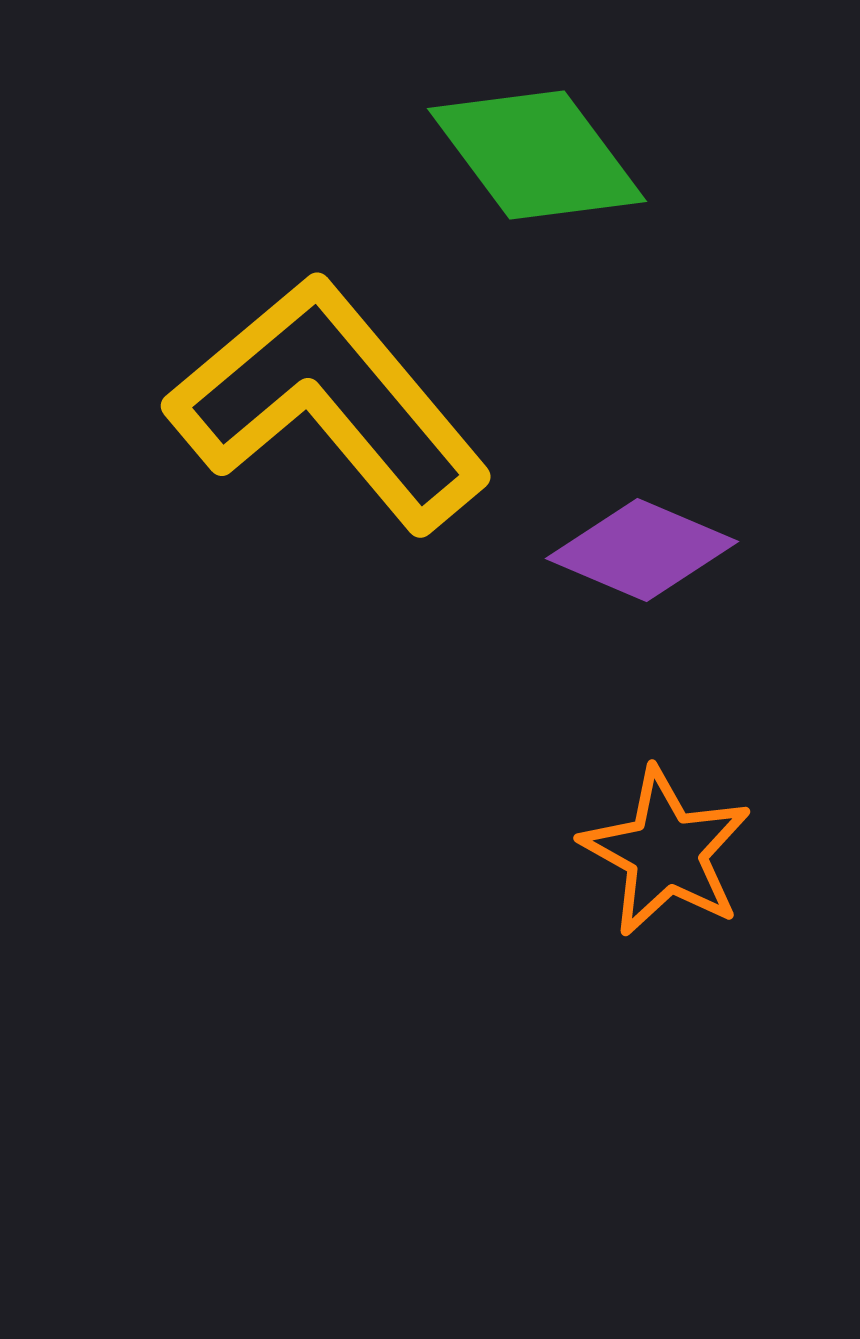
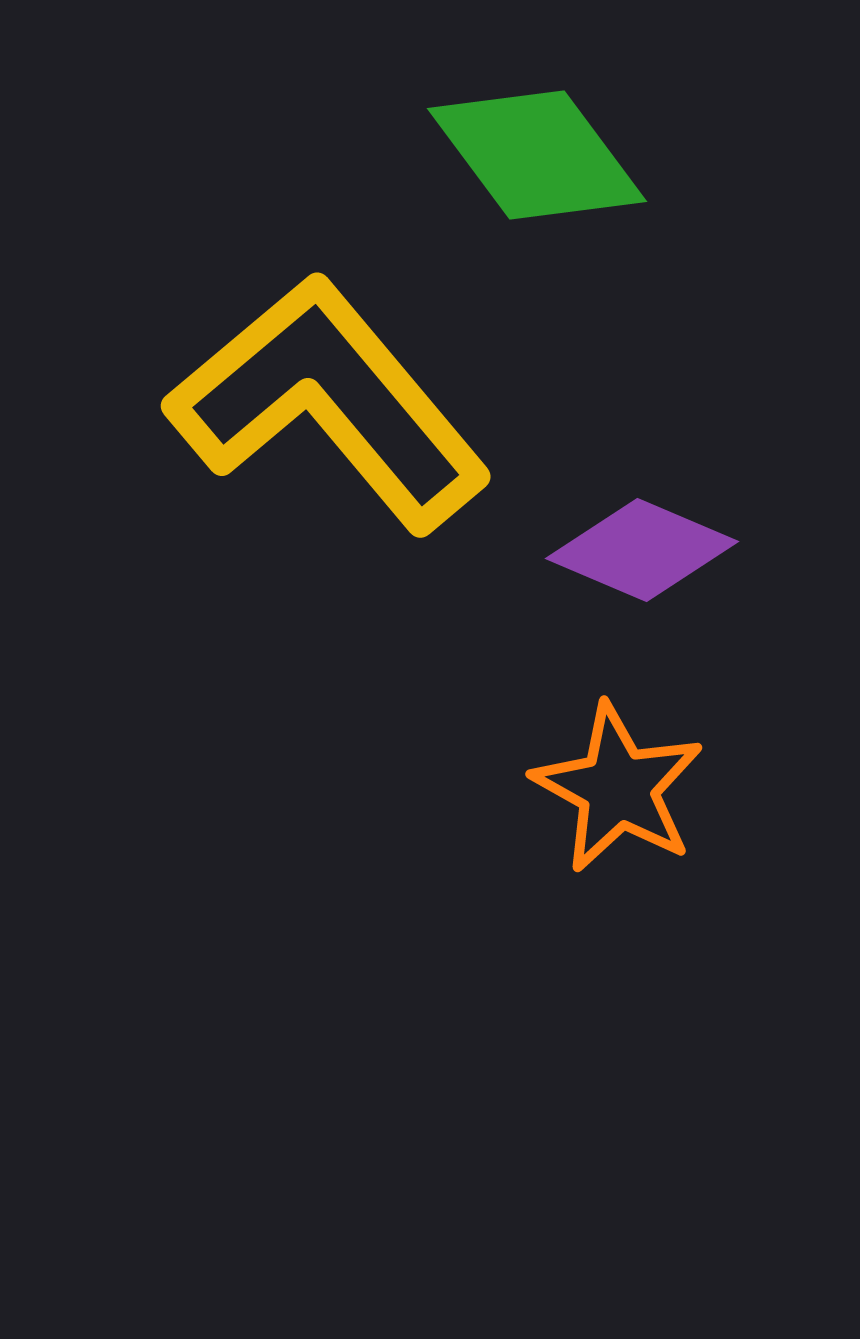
orange star: moved 48 px left, 64 px up
